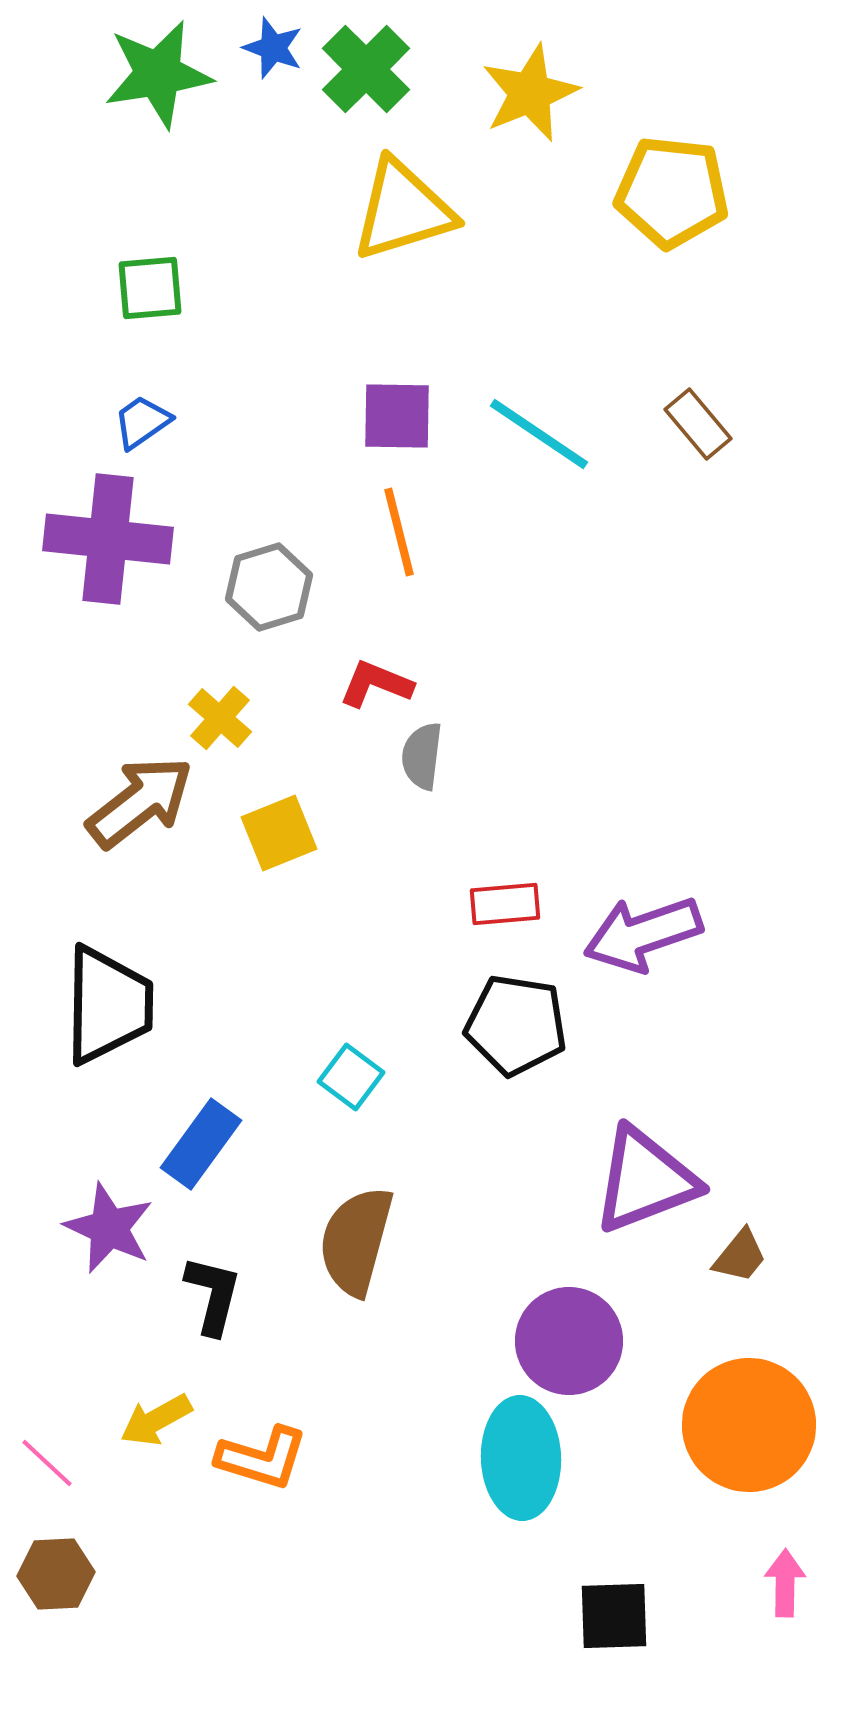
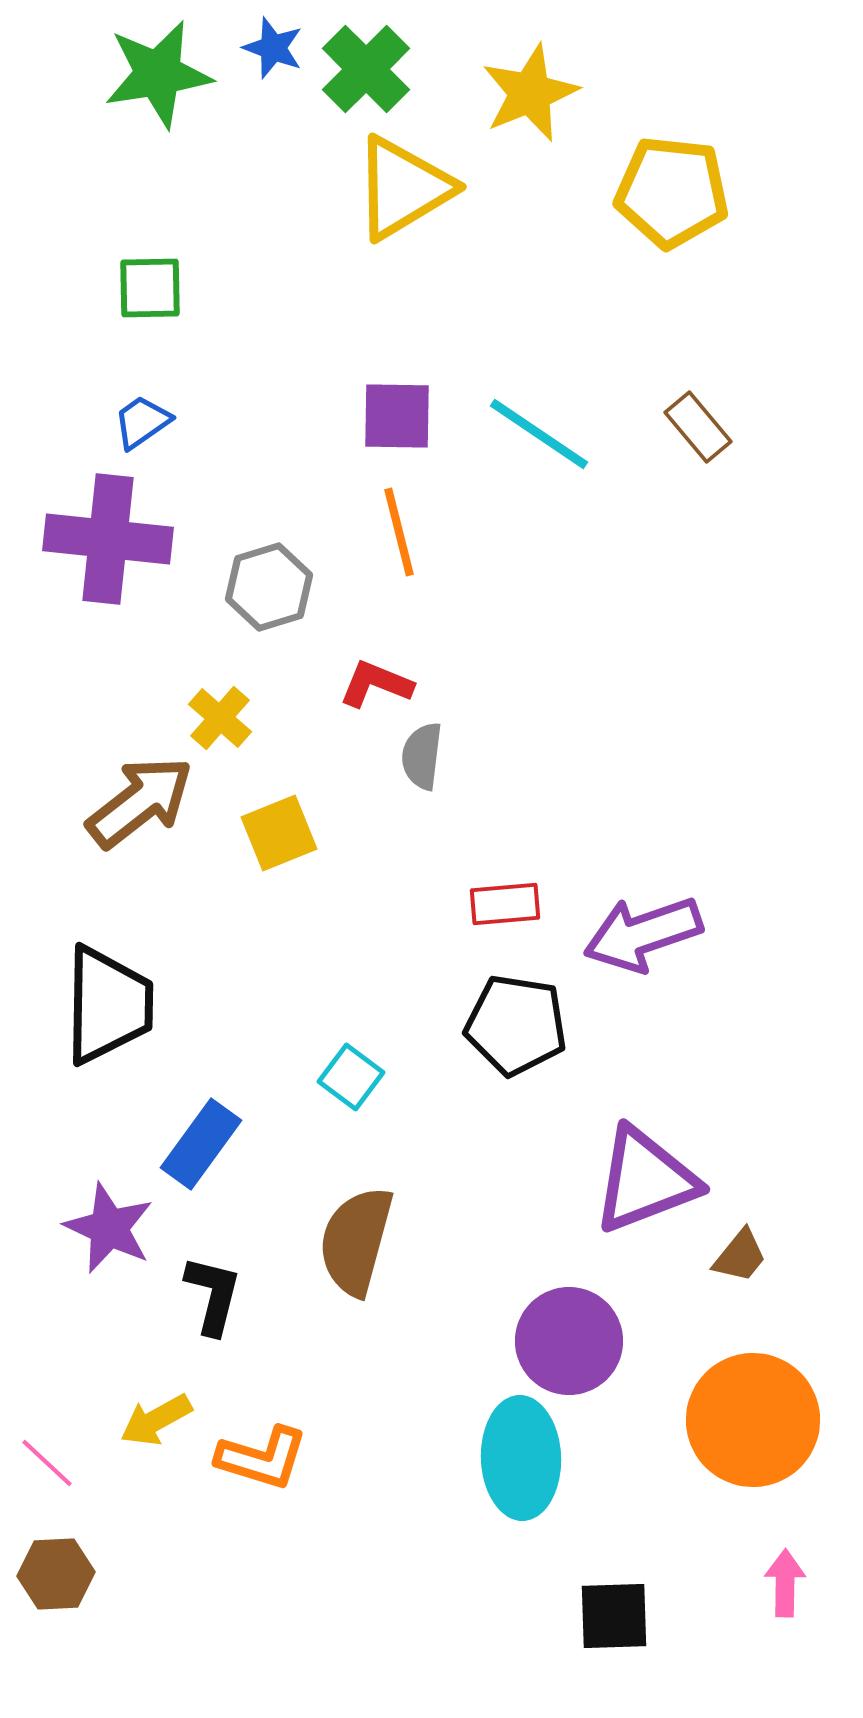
yellow triangle: moved 22 px up; rotated 14 degrees counterclockwise
green square: rotated 4 degrees clockwise
brown rectangle: moved 3 px down
orange circle: moved 4 px right, 5 px up
